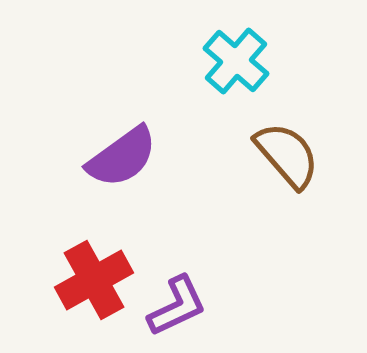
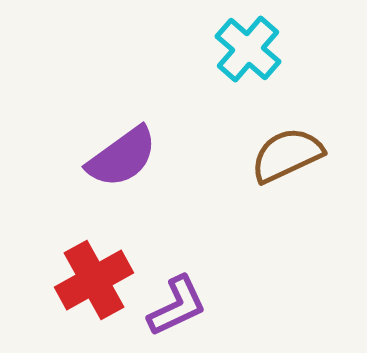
cyan cross: moved 12 px right, 12 px up
brown semicircle: rotated 74 degrees counterclockwise
